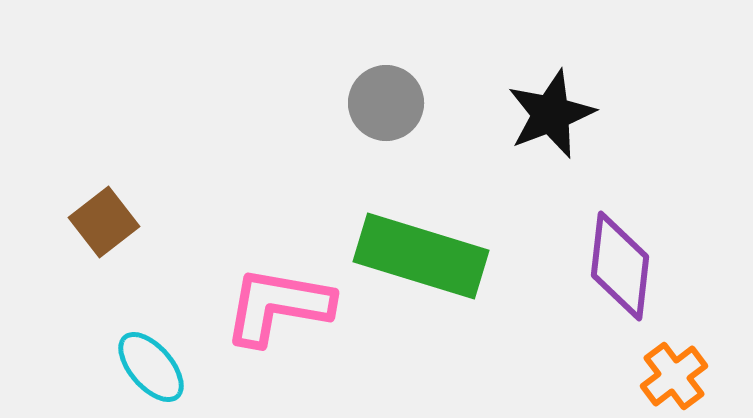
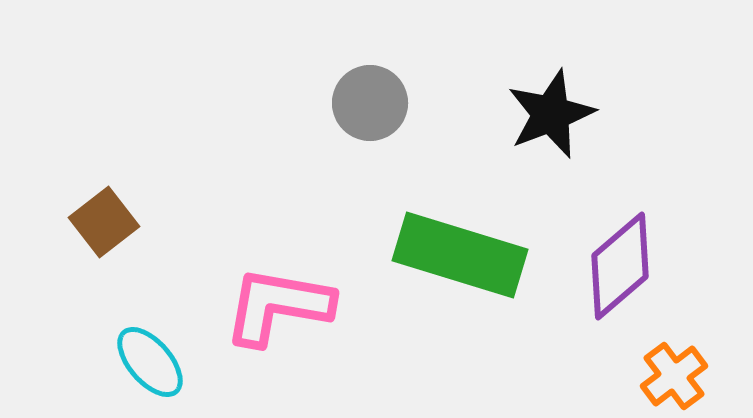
gray circle: moved 16 px left
green rectangle: moved 39 px right, 1 px up
purple diamond: rotated 43 degrees clockwise
cyan ellipse: moved 1 px left, 5 px up
